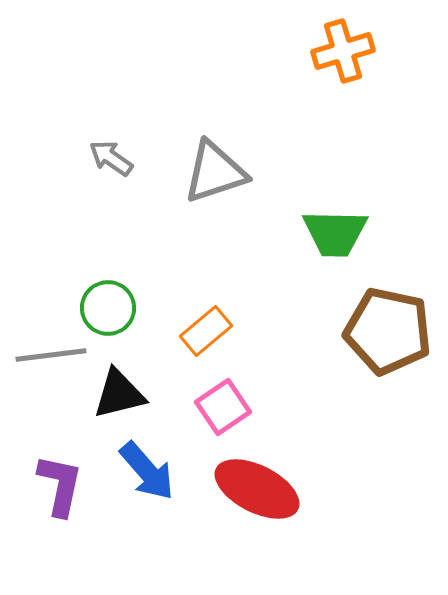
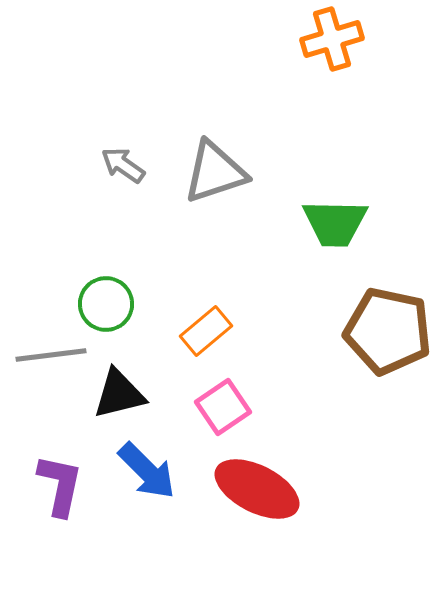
orange cross: moved 11 px left, 12 px up
gray arrow: moved 12 px right, 7 px down
green trapezoid: moved 10 px up
green circle: moved 2 px left, 4 px up
blue arrow: rotated 4 degrees counterclockwise
